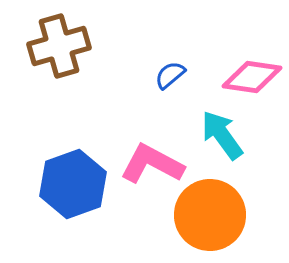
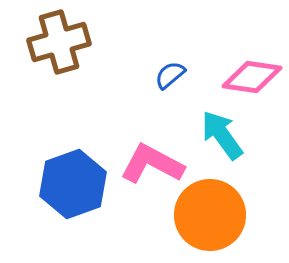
brown cross: moved 4 px up
